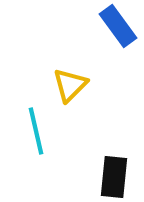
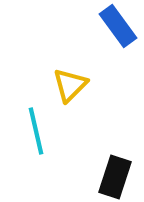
black rectangle: moved 1 px right; rotated 12 degrees clockwise
